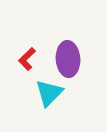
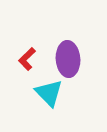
cyan triangle: rotated 28 degrees counterclockwise
